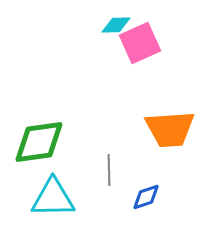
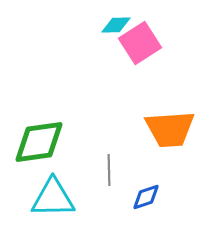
pink square: rotated 9 degrees counterclockwise
